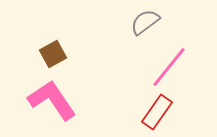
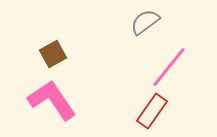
red rectangle: moved 5 px left, 1 px up
